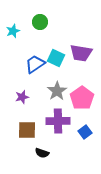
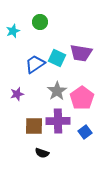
cyan square: moved 1 px right
purple star: moved 5 px left, 3 px up
brown square: moved 7 px right, 4 px up
